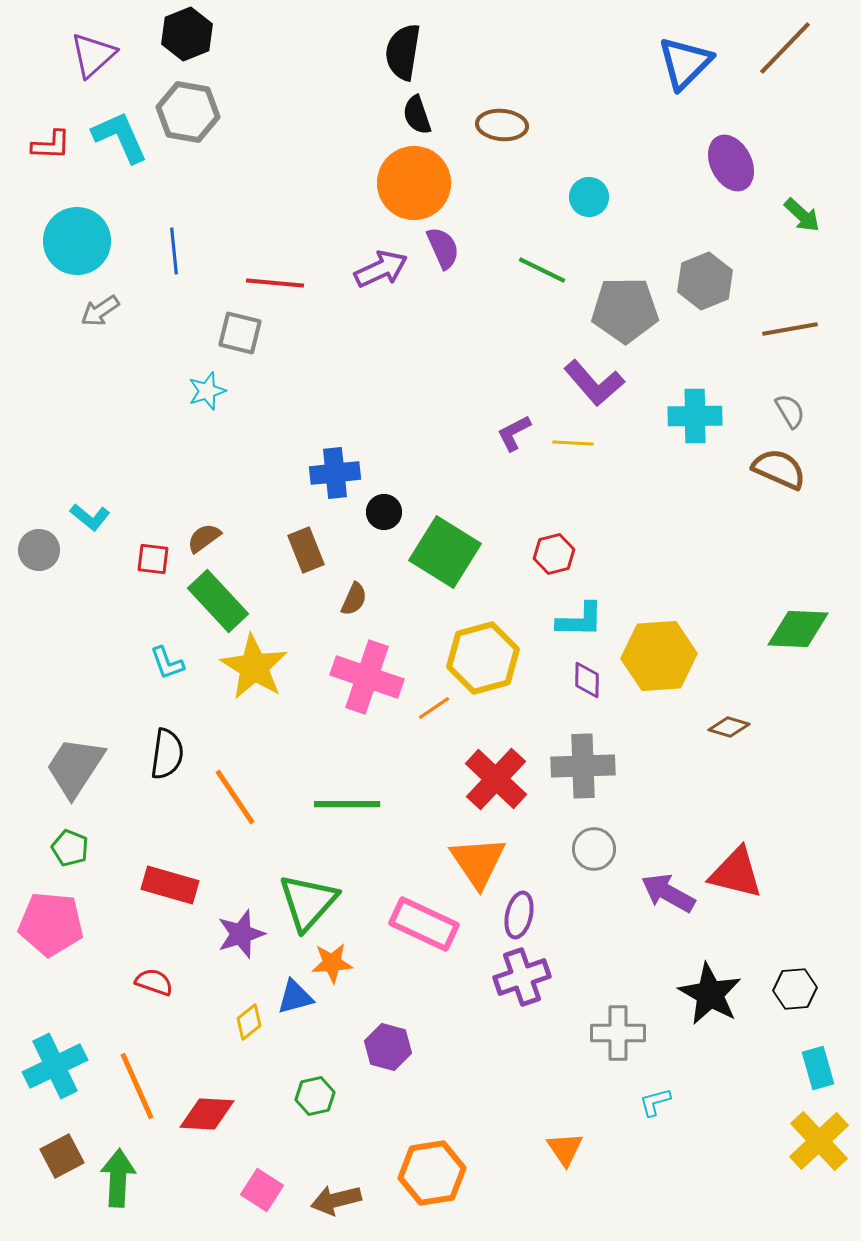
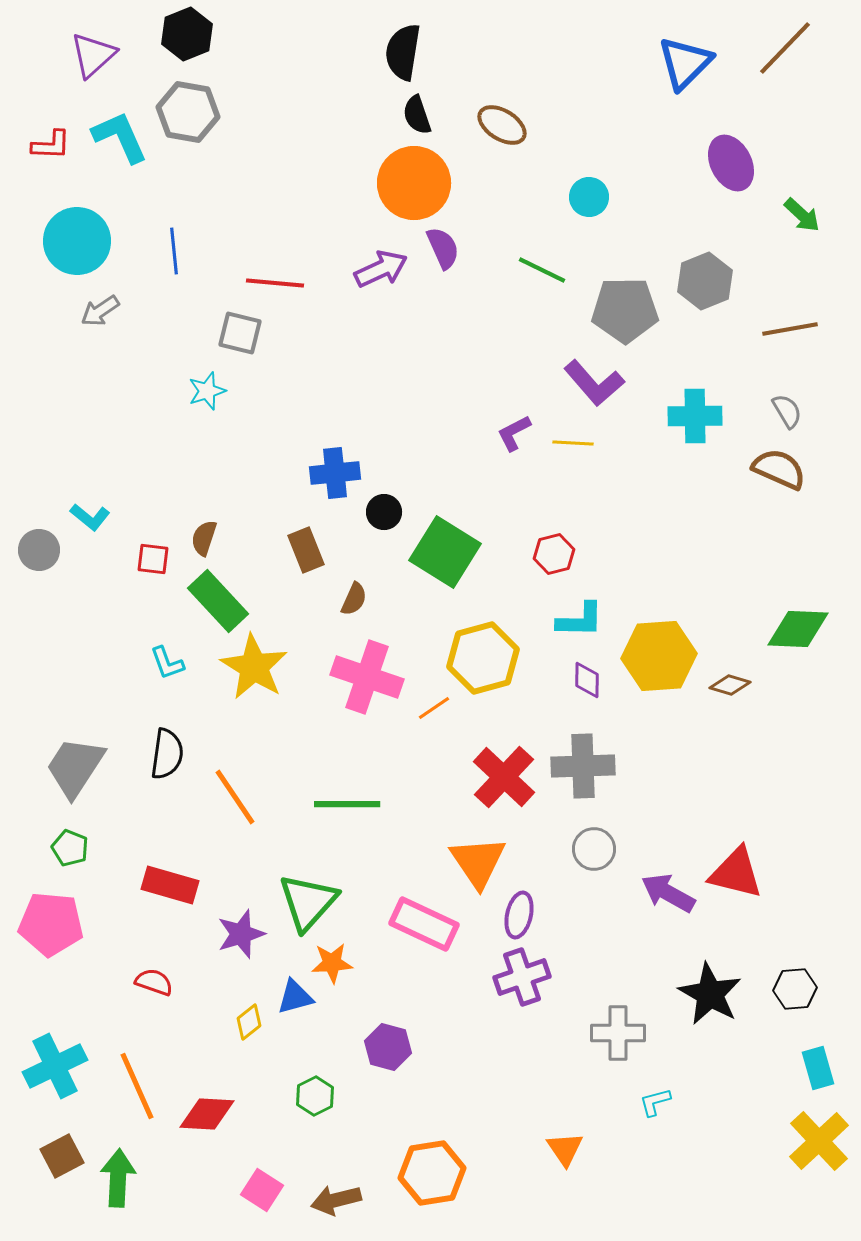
brown ellipse at (502, 125): rotated 27 degrees clockwise
gray semicircle at (790, 411): moved 3 px left
brown semicircle at (204, 538): rotated 36 degrees counterclockwise
brown diamond at (729, 727): moved 1 px right, 42 px up
red cross at (496, 779): moved 8 px right, 2 px up
green hexagon at (315, 1096): rotated 15 degrees counterclockwise
